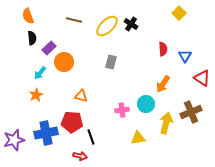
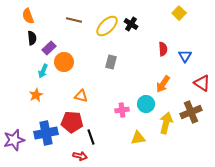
cyan arrow: moved 3 px right, 2 px up; rotated 16 degrees counterclockwise
red triangle: moved 5 px down
